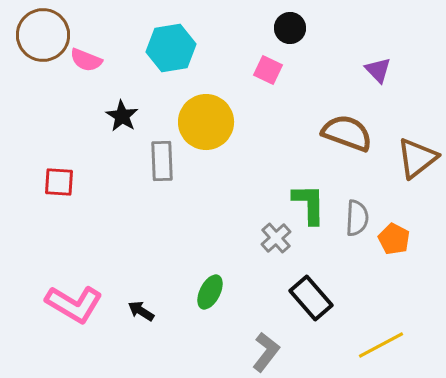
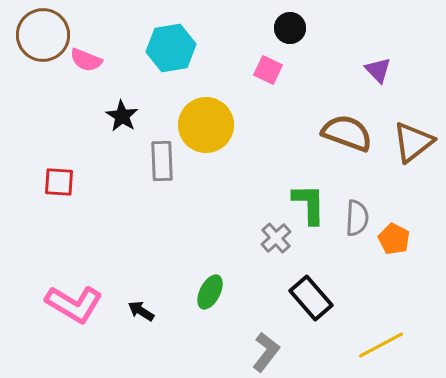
yellow circle: moved 3 px down
brown triangle: moved 4 px left, 16 px up
